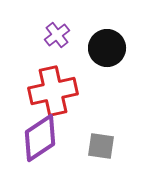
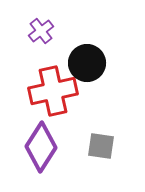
purple cross: moved 16 px left, 4 px up
black circle: moved 20 px left, 15 px down
purple diamond: moved 1 px right, 9 px down; rotated 24 degrees counterclockwise
